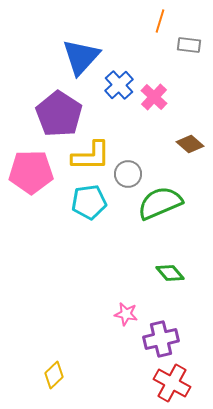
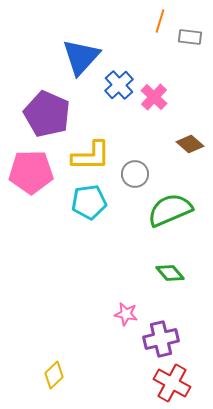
gray rectangle: moved 1 px right, 8 px up
purple pentagon: moved 12 px left; rotated 9 degrees counterclockwise
gray circle: moved 7 px right
green semicircle: moved 10 px right, 7 px down
